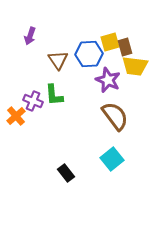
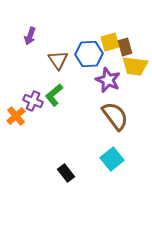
green L-shape: rotated 55 degrees clockwise
